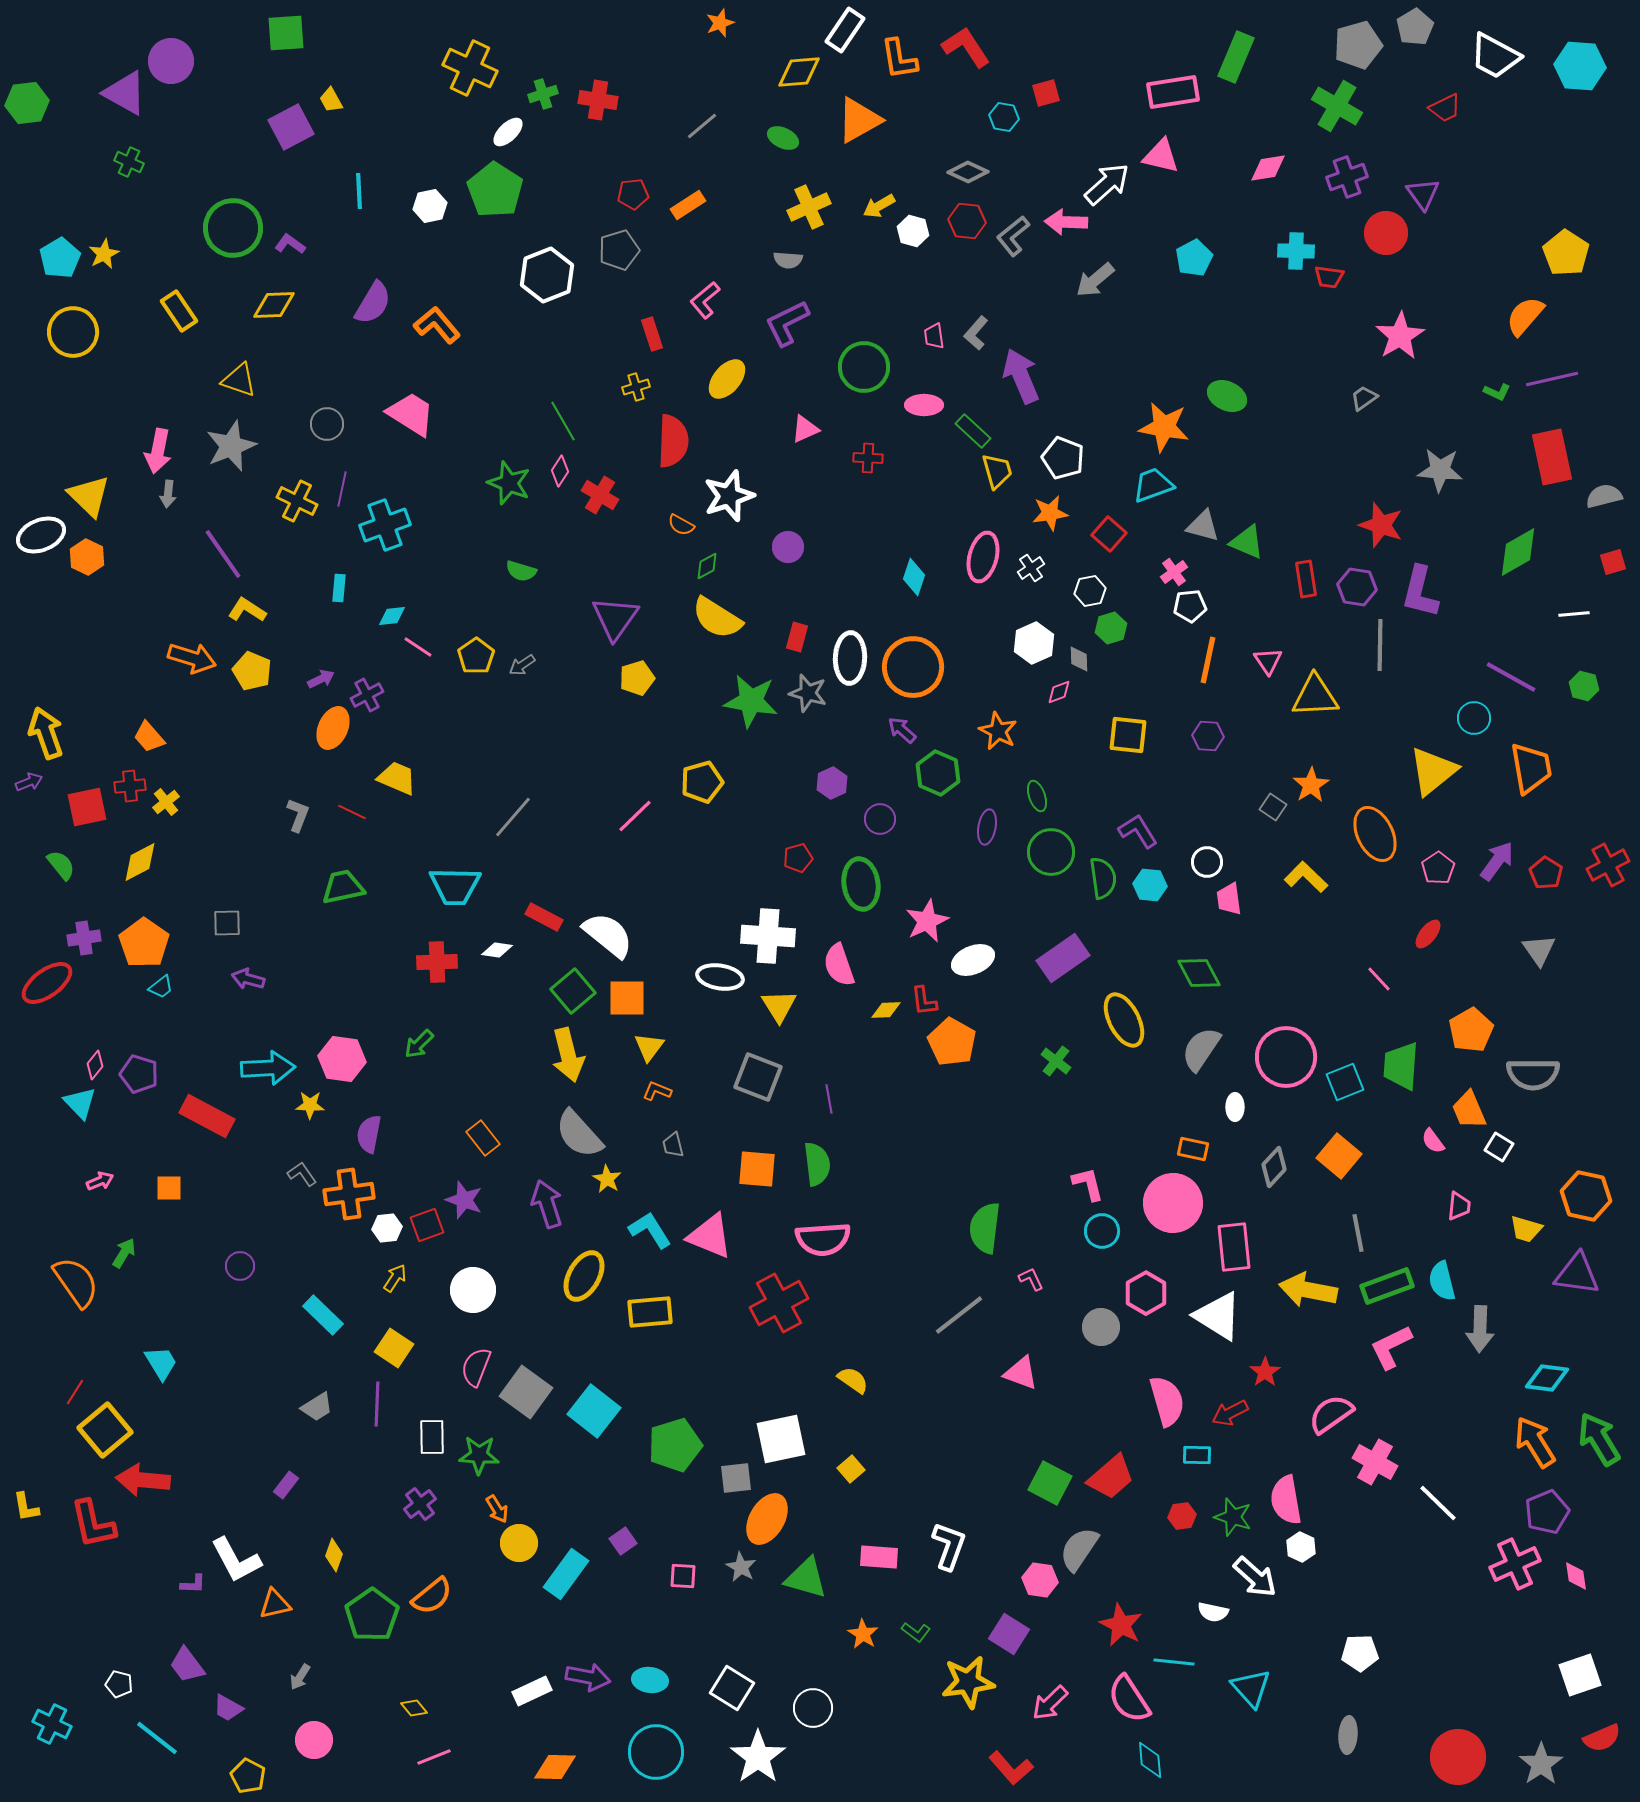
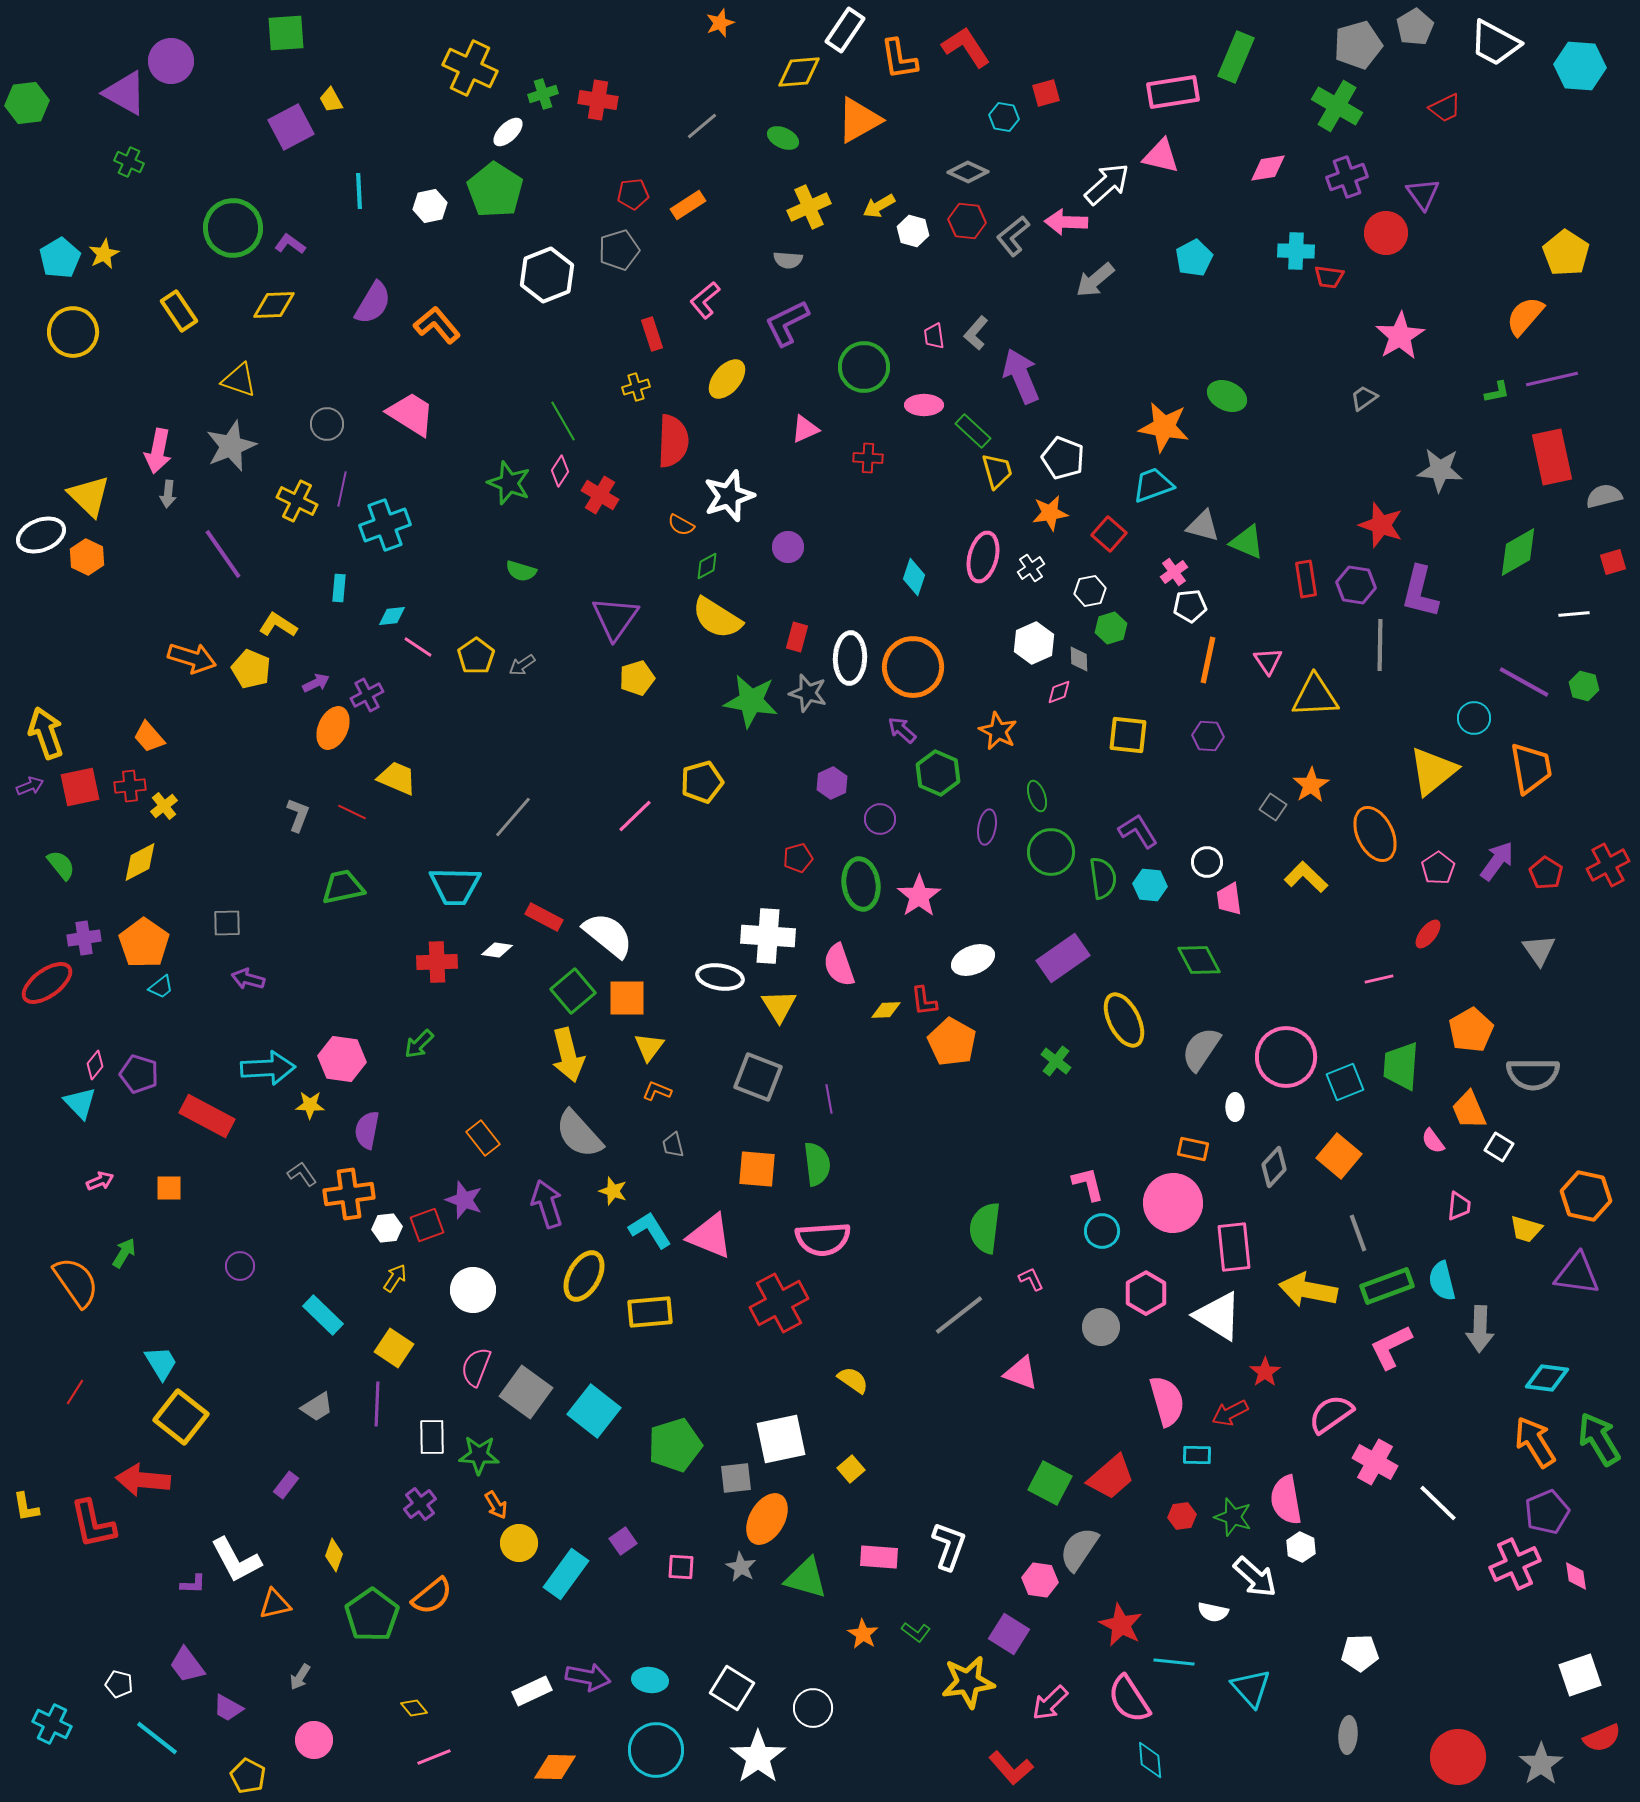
white trapezoid at (1495, 56): moved 13 px up
green L-shape at (1497, 392): rotated 36 degrees counterclockwise
purple hexagon at (1357, 587): moved 1 px left, 2 px up
yellow L-shape at (247, 610): moved 31 px right, 15 px down
yellow pentagon at (252, 671): moved 1 px left, 2 px up
purple line at (1511, 677): moved 13 px right, 5 px down
purple arrow at (321, 679): moved 5 px left, 4 px down
purple arrow at (29, 782): moved 1 px right, 4 px down
yellow cross at (166, 802): moved 2 px left, 4 px down
red square at (87, 807): moved 7 px left, 20 px up
pink star at (927, 921): moved 8 px left, 25 px up; rotated 9 degrees counterclockwise
green diamond at (1199, 973): moved 13 px up
pink line at (1379, 979): rotated 60 degrees counterclockwise
purple semicircle at (369, 1134): moved 2 px left, 4 px up
yellow star at (607, 1179): moved 6 px right, 12 px down; rotated 12 degrees counterclockwise
gray line at (1358, 1233): rotated 9 degrees counterclockwise
yellow square at (105, 1430): moved 76 px right, 13 px up; rotated 12 degrees counterclockwise
orange arrow at (497, 1509): moved 1 px left, 4 px up
pink square at (683, 1576): moved 2 px left, 9 px up
cyan circle at (656, 1752): moved 2 px up
